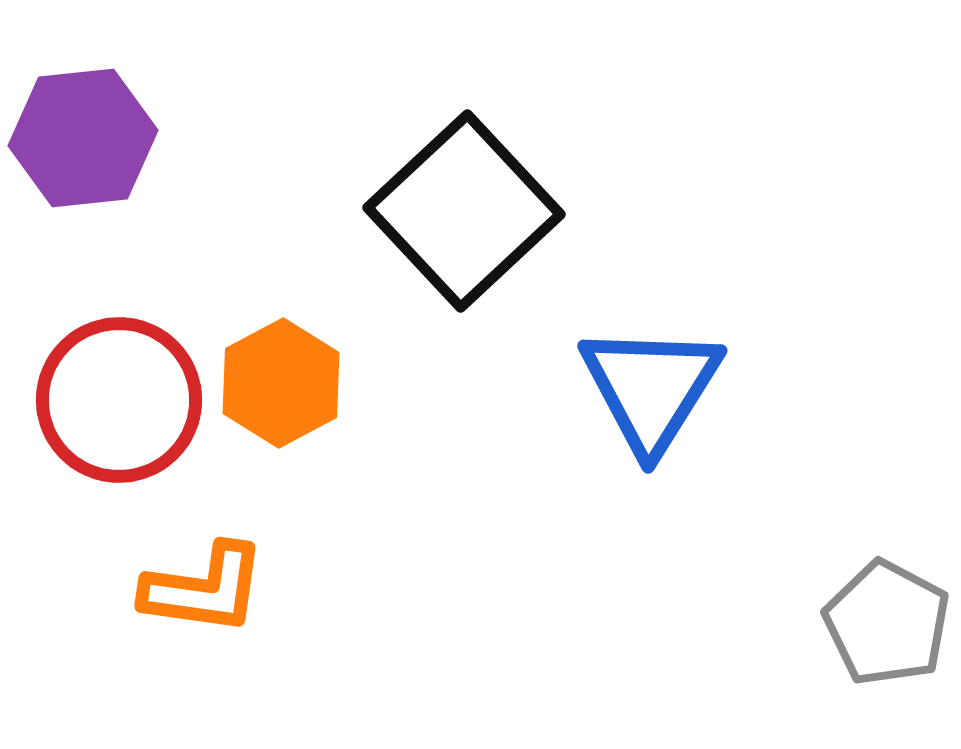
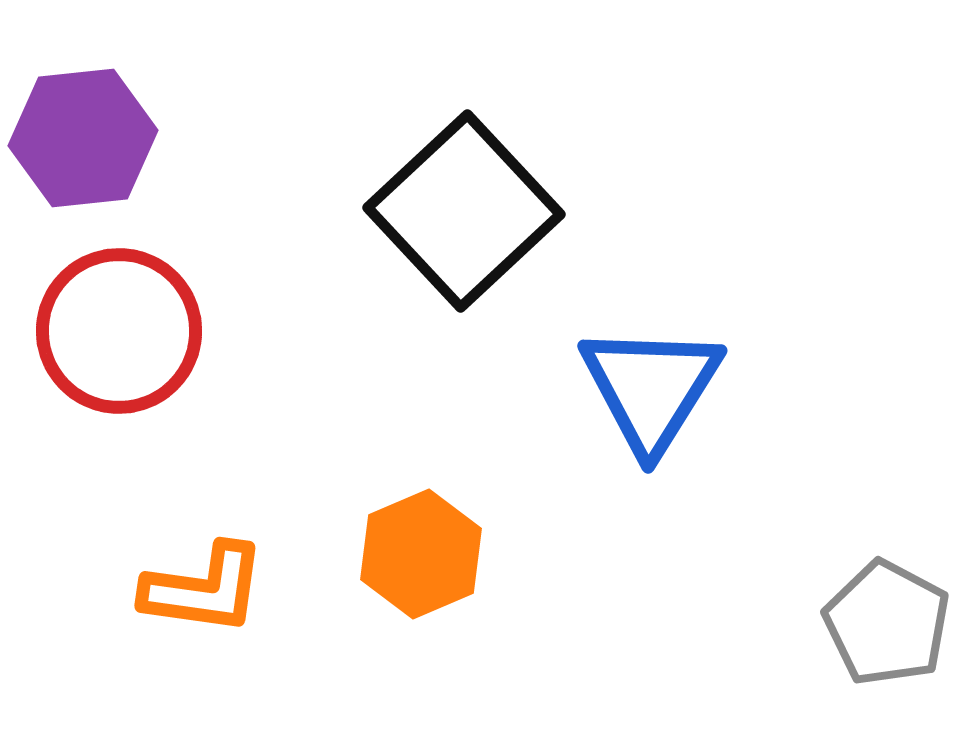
orange hexagon: moved 140 px right, 171 px down; rotated 5 degrees clockwise
red circle: moved 69 px up
